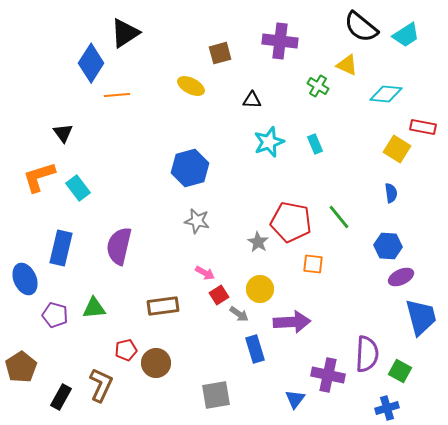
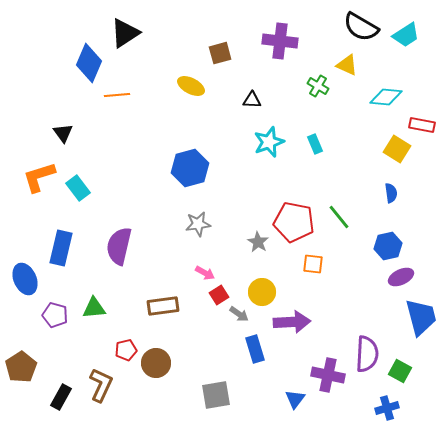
black semicircle at (361, 27): rotated 9 degrees counterclockwise
blue diamond at (91, 63): moved 2 px left; rotated 9 degrees counterclockwise
cyan diamond at (386, 94): moved 3 px down
red rectangle at (423, 127): moved 1 px left, 2 px up
gray star at (197, 221): moved 1 px right, 3 px down; rotated 20 degrees counterclockwise
red pentagon at (291, 222): moved 3 px right
blue hexagon at (388, 246): rotated 16 degrees counterclockwise
yellow circle at (260, 289): moved 2 px right, 3 px down
